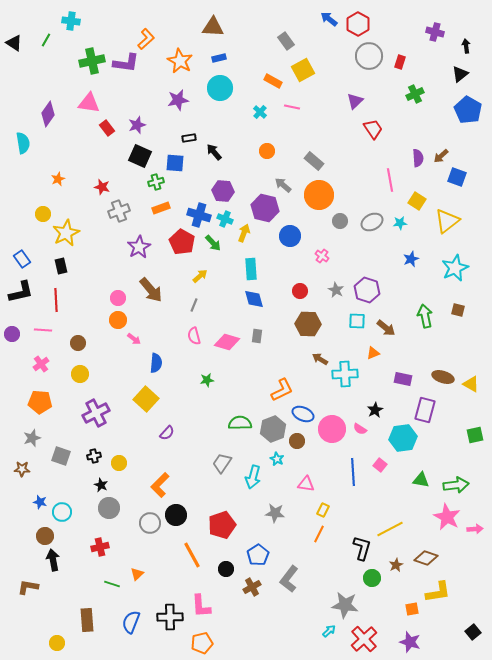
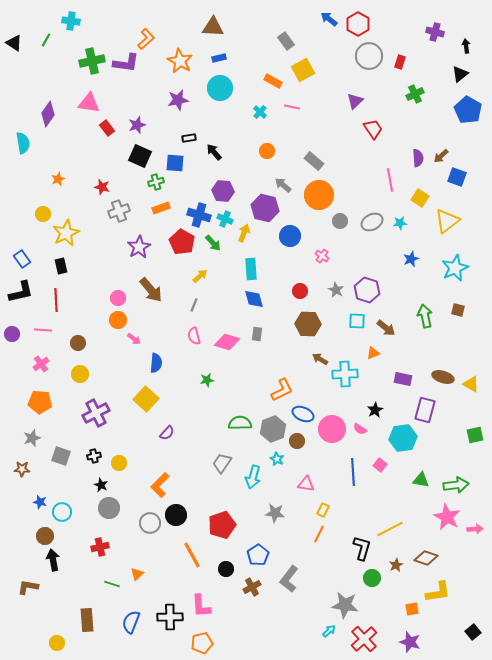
yellow square at (417, 201): moved 3 px right, 3 px up
gray rectangle at (257, 336): moved 2 px up
